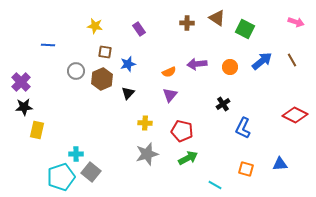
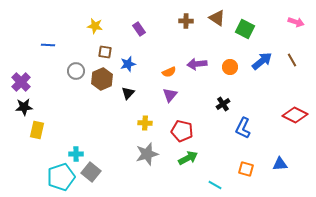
brown cross: moved 1 px left, 2 px up
